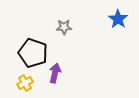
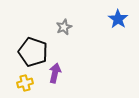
gray star: rotated 21 degrees counterclockwise
black pentagon: moved 1 px up
yellow cross: rotated 14 degrees clockwise
